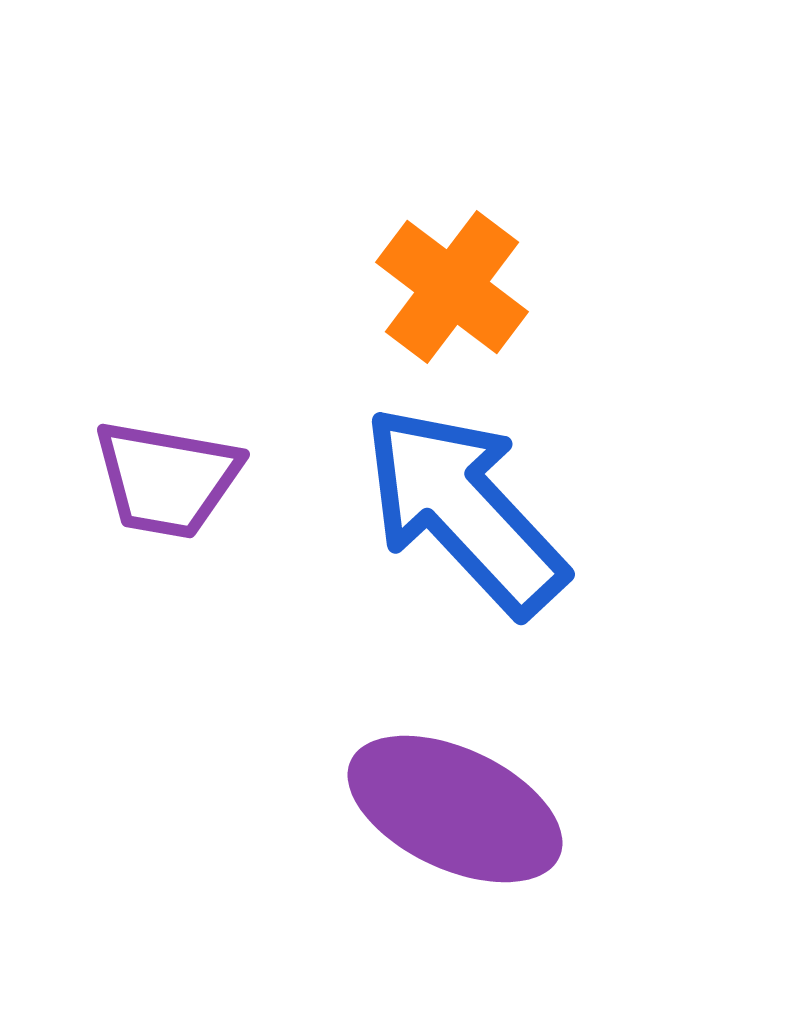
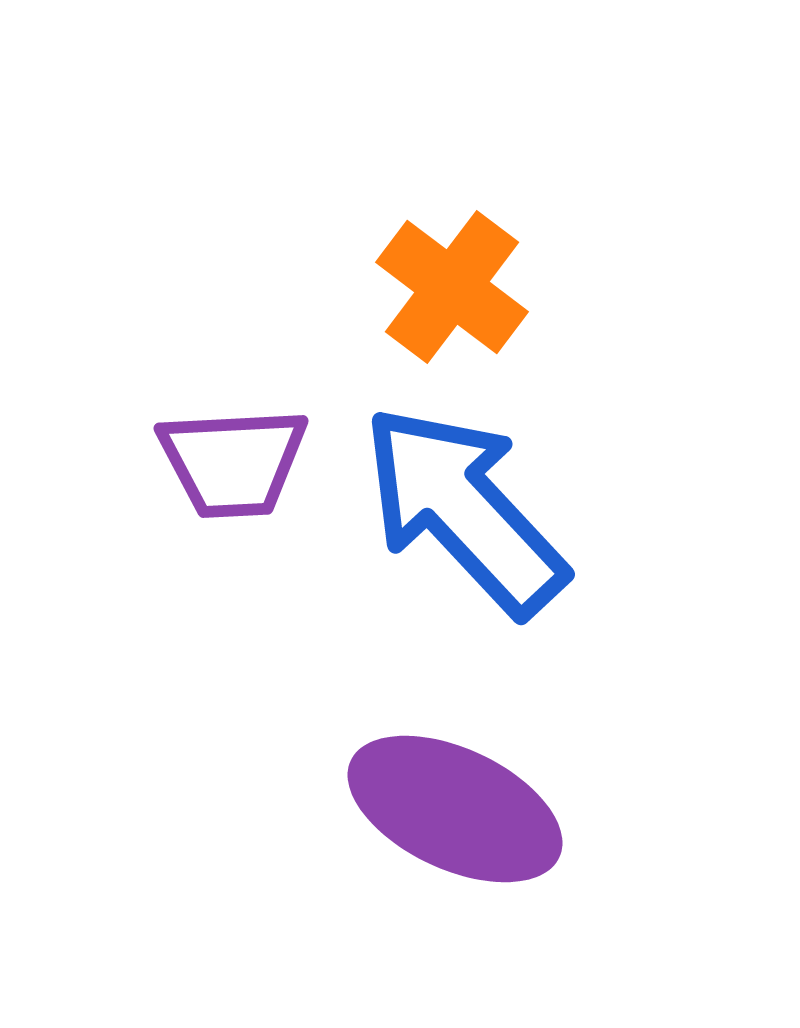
purple trapezoid: moved 66 px right, 17 px up; rotated 13 degrees counterclockwise
